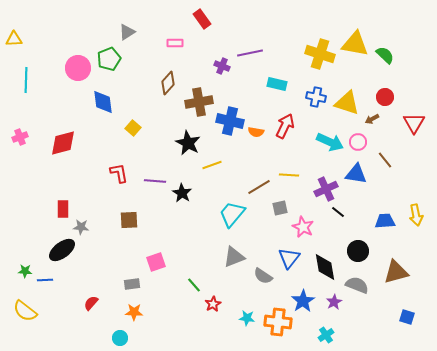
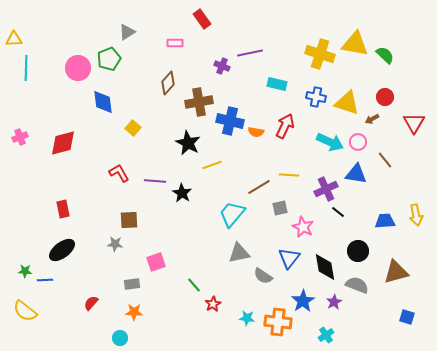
cyan line at (26, 80): moved 12 px up
red L-shape at (119, 173): rotated 20 degrees counterclockwise
red rectangle at (63, 209): rotated 12 degrees counterclockwise
gray star at (81, 227): moved 34 px right, 17 px down
gray triangle at (234, 257): moved 5 px right, 4 px up; rotated 10 degrees clockwise
